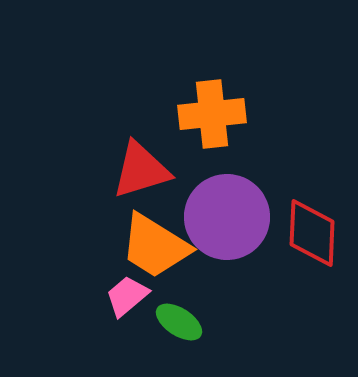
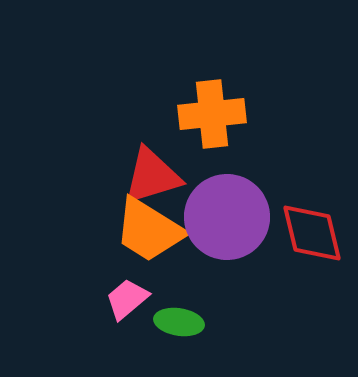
red triangle: moved 11 px right, 6 px down
red diamond: rotated 16 degrees counterclockwise
orange trapezoid: moved 6 px left, 16 px up
pink trapezoid: moved 3 px down
green ellipse: rotated 24 degrees counterclockwise
